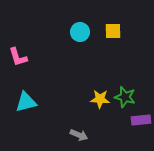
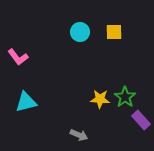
yellow square: moved 1 px right, 1 px down
pink L-shape: rotated 20 degrees counterclockwise
green star: rotated 20 degrees clockwise
purple rectangle: rotated 54 degrees clockwise
